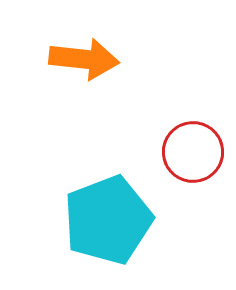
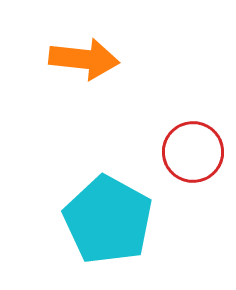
cyan pentagon: rotated 22 degrees counterclockwise
